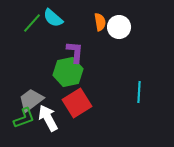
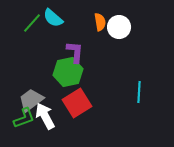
white arrow: moved 3 px left, 2 px up
